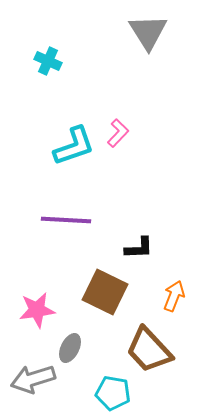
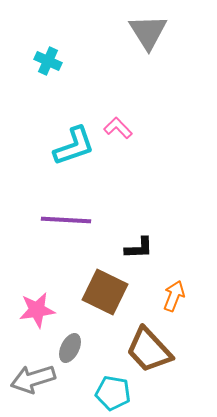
pink L-shape: moved 5 px up; rotated 88 degrees counterclockwise
